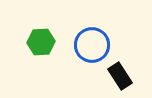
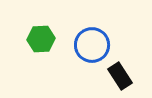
green hexagon: moved 3 px up
